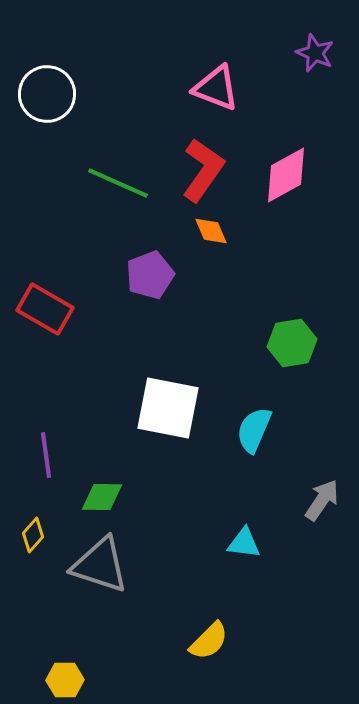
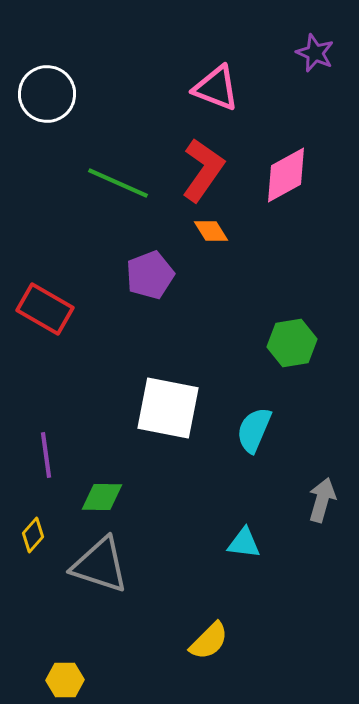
orange diamond: rotated 9 degrees counterclockwise
gray arrow: rotated 18 degrees counterclockwise
